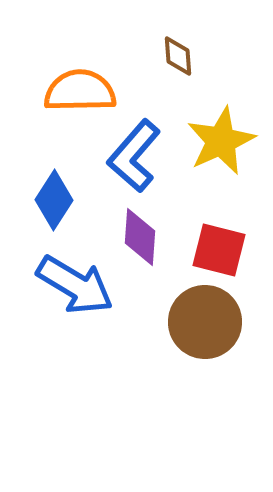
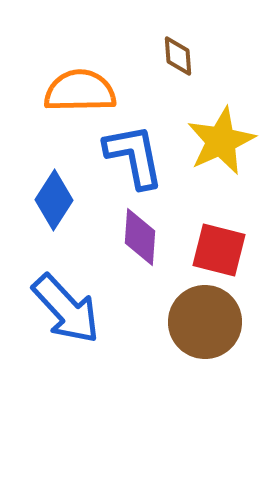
blue L-shape: rotated 128 degrees clockwise
blue arrow: moved 9 px left, 24 px down; rotated 16 degrees clockwise
